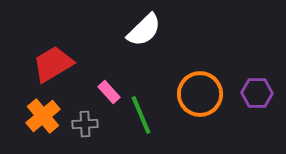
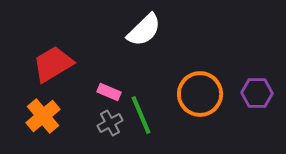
pink rectangle: rotated 25 degrees counterclockwise
gray cross: moved 25 px right, 1 px up; rotated 25 degrees counterclockwise
